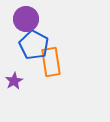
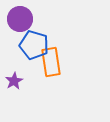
purple circle: moved 6 px left
blue pentagon: rotated 12 degrees counterclockwise
